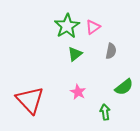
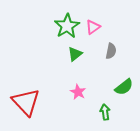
red triangle: moved 4 px left, 2 px down
